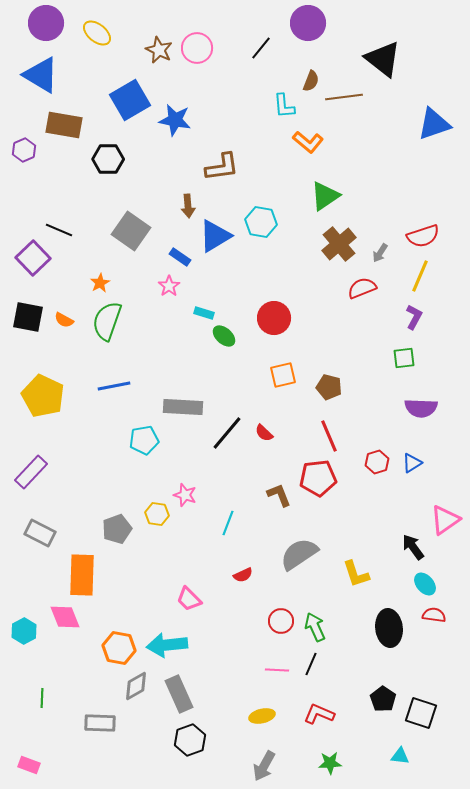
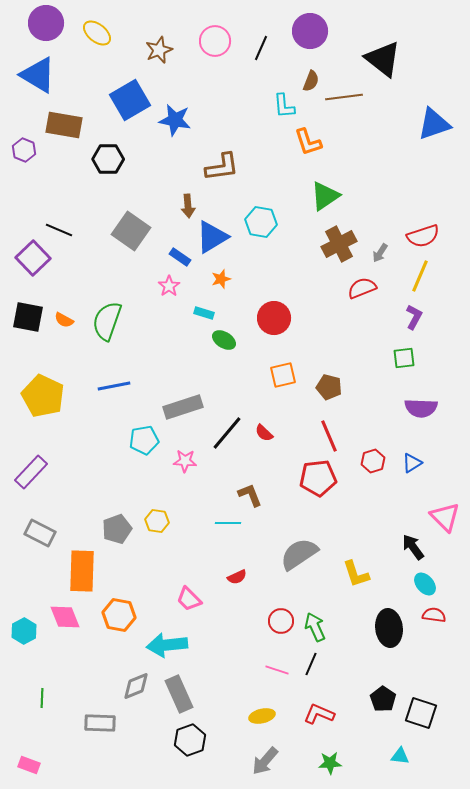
purple circle at (308, 23): moved 2 px right, 8 px down
pink circle at (197, 48): moved 18 px right, 7 px up
black line at (261, 48): rotated 15 degrees counterclockwise
brown star at (159, 50): rotated 24 degrees clockwise
blue triangle at (41, 75): moved 3 px left
orange L-shape at (308, 142): rotated 32 degrees clockwise
purple hexagon at (24, 150): rotated 15 degrees counterclockwise
blue triangle at (215, 236): moved 3 px left, 1 px down
brown cross at (339, 244): rotated 12 degrees clockwise
orange star at (100, 283): moved 121 px right, 4 px up; rotated 12 degrees clockwise
green ellipse at (224, 336): moved 4 px down; rotated 10 degrees counterclockwise
gray rectangle at (183, 407): rotated 21 degrees counterclockwise
red hexagon at (377, 462): moved 4 px left, 1 px up
pink star at (185, 495): moved 34 px up; rotated 15 degrees counterclockwise
brown L-shape at (279, 495): moved 29 px left
yellow hexagon at (157, 514): moved 7 px down
pink triangle at (445, 520): moved 3 px up; rotated 40 degrees counterclockwise
cyan line at (228, 523): rotated 70 degrees clockwise
orange rectangle at (82, 575): moved 4 px up
red semicircle at (243, 575): moved 6 px left, 2 px down
orange hexagon at (119, 648): moved 33 px up
pink line at (277, 670): rotated 15 degrees clockwise
gray diamond at (136, 686): rotated 8 degrees clockwise
gray arrow at (264, 766): moved 1 px right, 5 px up; rotated 12 degrees clockwise
